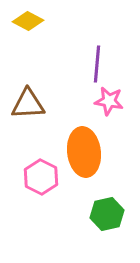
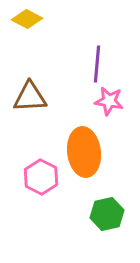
yellow diamond: moved 1 px left, 2 px up
brown triangle: moved 2 px right, 7 px up
